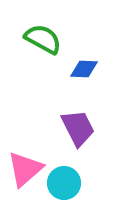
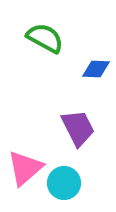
green semicircle: moved 2 px right, 1 px up
blue diamond: moved 12 px right
pink triangle: moved 1 px up
